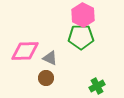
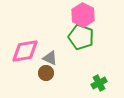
green pentagon: rotated 20 degrees clockwise
pink diamond: rotated 8 degrees counterclockwise
brown circle: moved 5 px up
green cross: moved 2 px right, 3 px up
